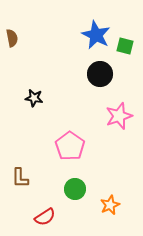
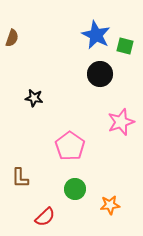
brown semicircle: rotated 30 degrees clockwise
pink star: moved 2 px right, 6 px down
orange star: rotated 18 degrees clockwise
red semicircle: rotated 10 degrees counterclockwise
